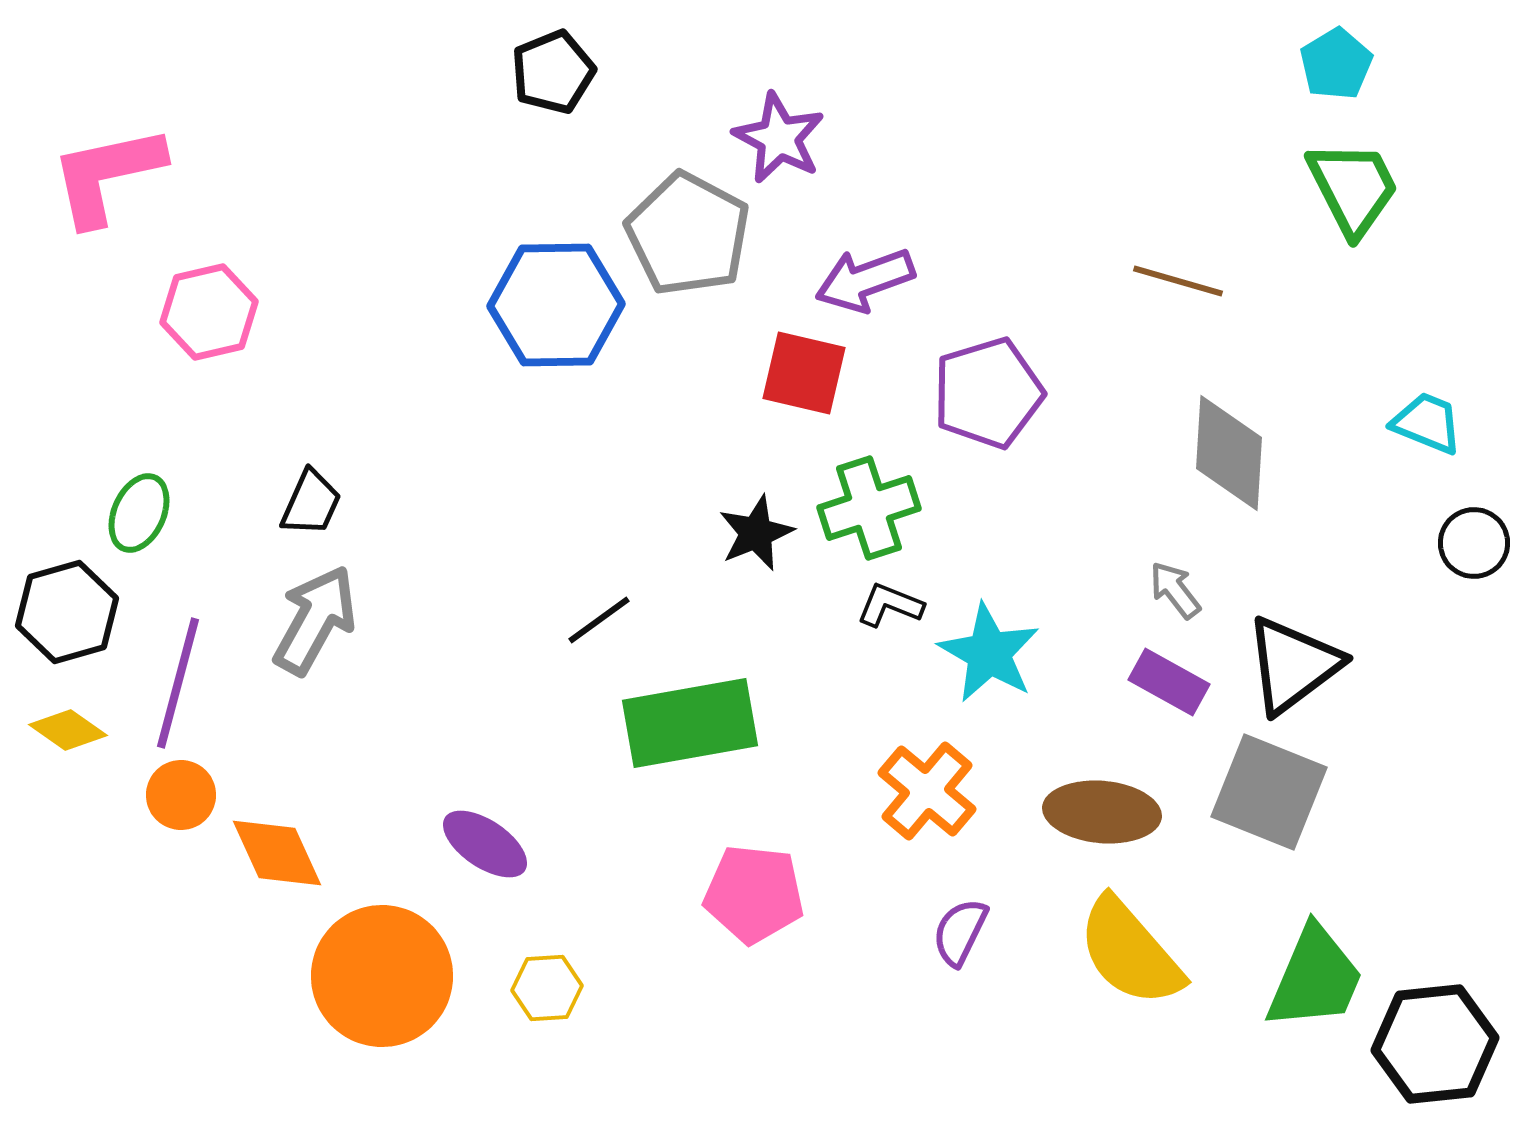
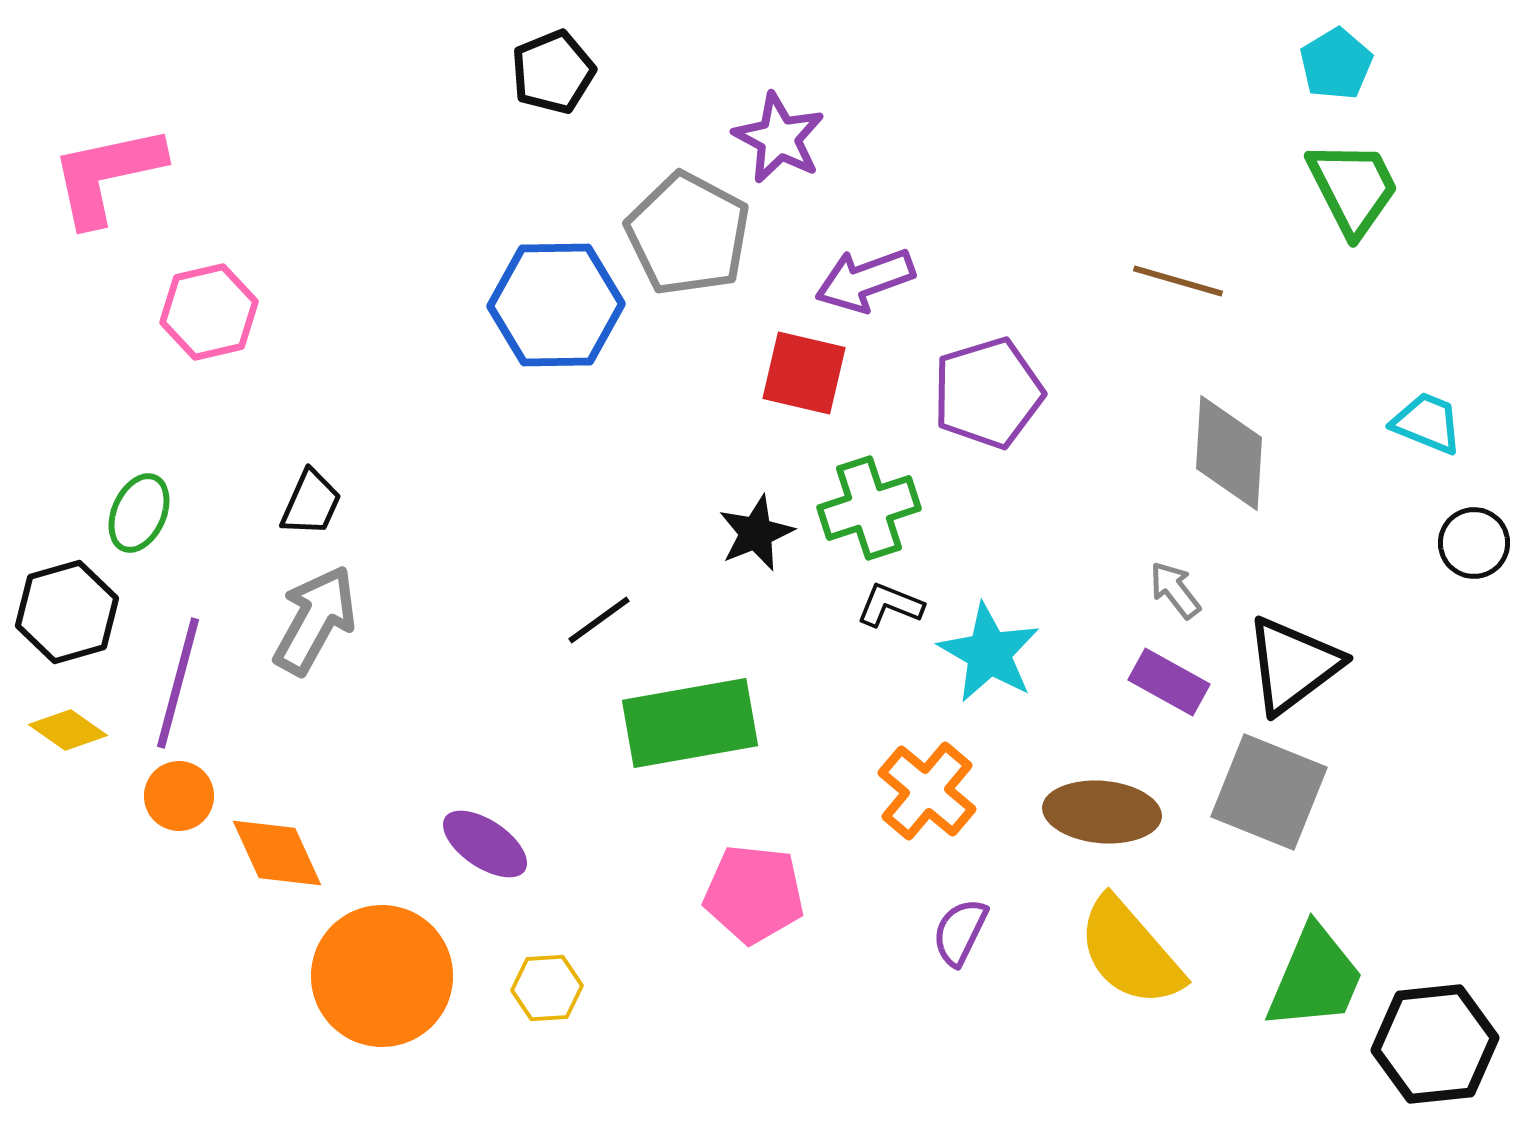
orange circle at (181, 795): moved 2 px left, 1 px down
